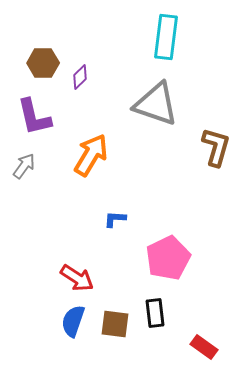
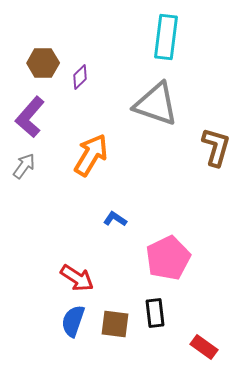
purple L-shape: moved 4 px left; rotated 54 degrees clockwise
blue L-shape: rotated 30 degrees clockwise
